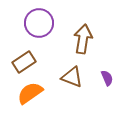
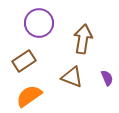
brown rectangle: moved 1 px up
orange semicircle: moved 1 px left, 3 px down
